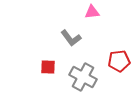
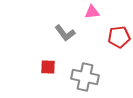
gray L-shape: moved 6 px left, 5 px up
red pentagon: moved 24 px up
gray cross: moved 2 px right; rotated 16 degrees counterclockwise
